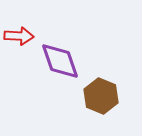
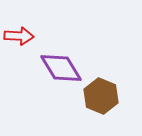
purple diamond: moved 1 px right, 7 px down; rotated 12 degrees counterclockwise
